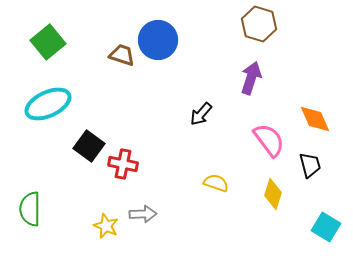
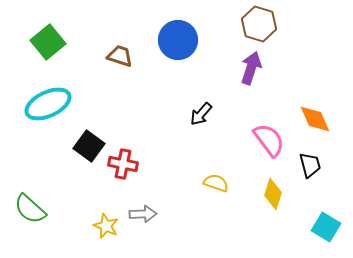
blue circle: moved 20 px right
brown trapezoid: moved 2 px left, 1 px down
purple arrow: moved 10 px up
green semicircle: rotated 48 degrees counterclockwise
